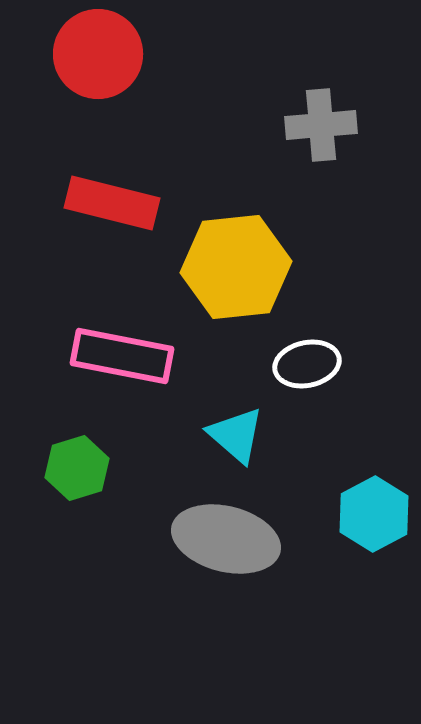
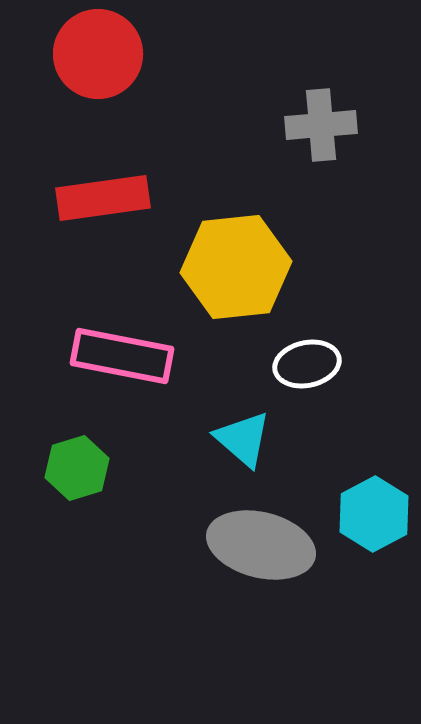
red rectangle: moved 9 px left, 5 px up; rotated 22 degrees counterclockwise
cyan triangle: moved 7 px right, 4 px down
gray ellipse: moved 35 px right, 6 px down
